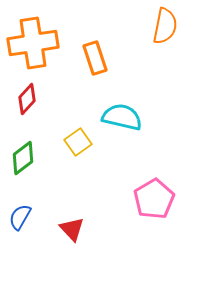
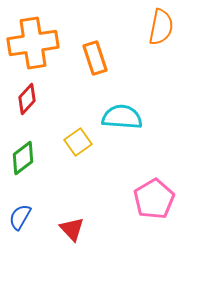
orange semicircle: moved 4 px left, 1 px down
cyan semicircle: rotated 9 degrees counterclockwise
